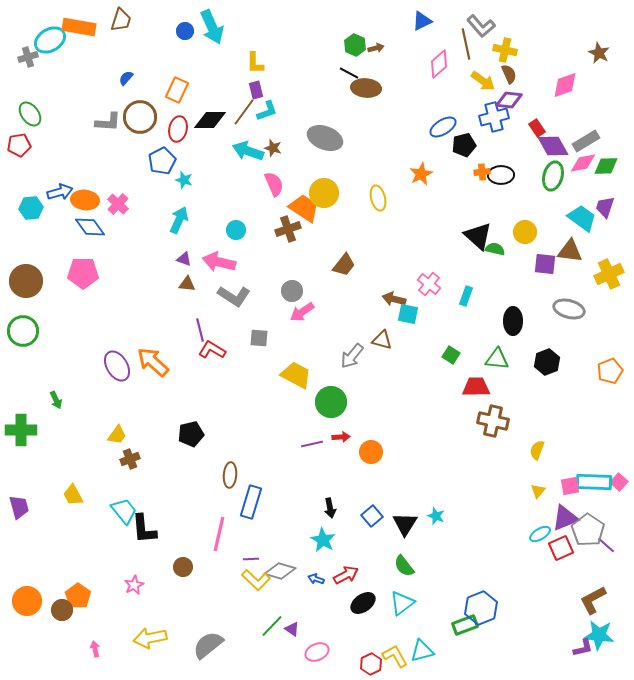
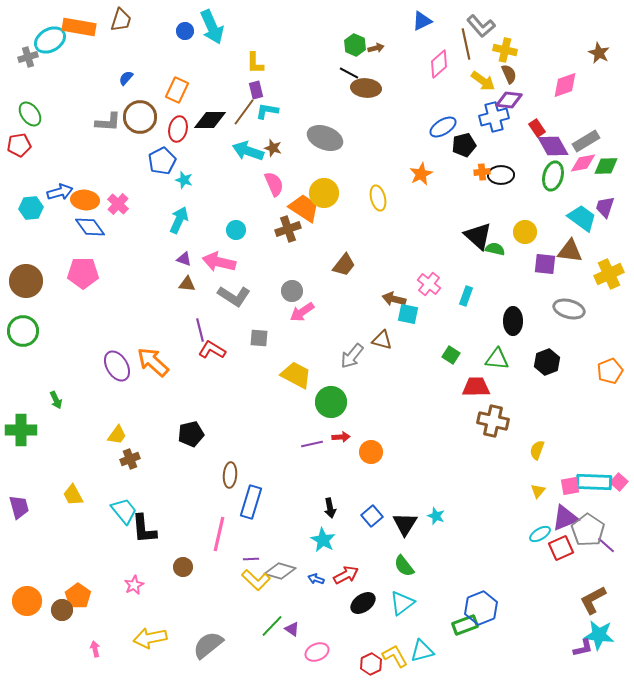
cyan L-shape at (267, 111): rotated 150 degrees counterclockwise
